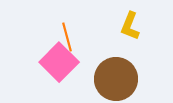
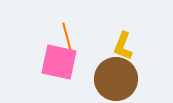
yellow L-shape: moved 7 px left, 20 px down
pink square: rotated 33 degrees counterclockwise
